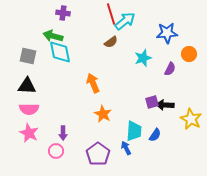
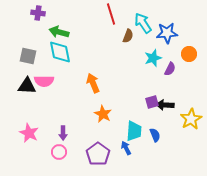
purple cross: moved 25 px left
cyan arrow: moved 18 px right, 2 px down; rotated 85 degrees counterclockwise
green arrow: moved 6 px right, 4 px up
brown semicircle: moved 17 px right, 6 px up; rotated 32 degrees counterclockwise
cyan star: moved 10 px right
pink semicircle: moved 15 px right, 28 px up
yellow star: rotated 15 degrees clockwise
blue semicircle: rotated 56 degrees counterclockwise
pink circle: moved 3 px right, 1 px down
